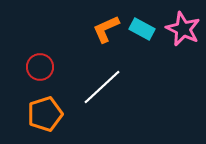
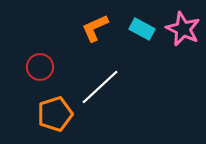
orange L-shape: moved 11 px left, 1 px up
white line: moved 2 px left
orange pentagon: moved 10 px right
